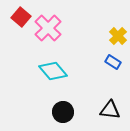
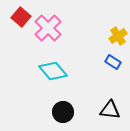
yellow cross: rotated 12 degrees clockwise
